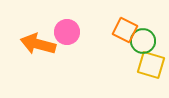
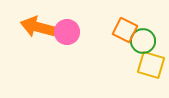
orange arrow: moved 17 px up
